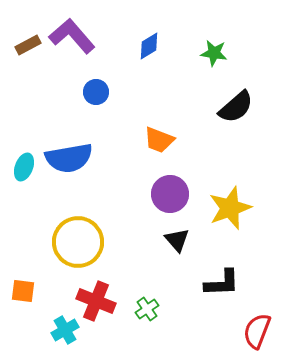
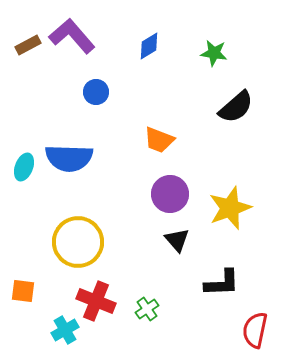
blue semicircle: rotated 12 degrees clockwise
red semicircle: moved 2 px left, 1 px up; rotated 9 degrees counterclockwise
